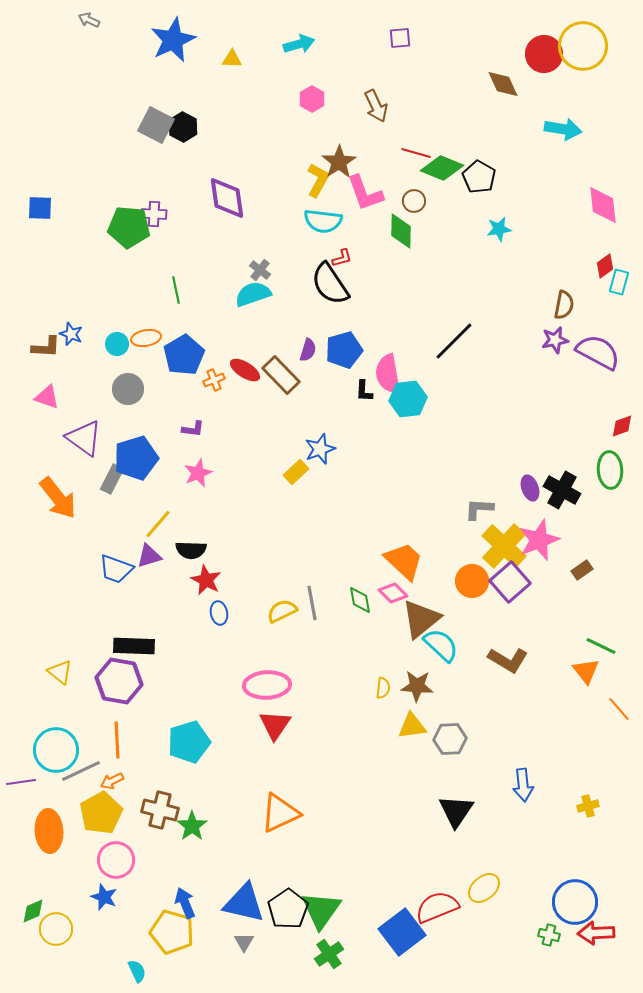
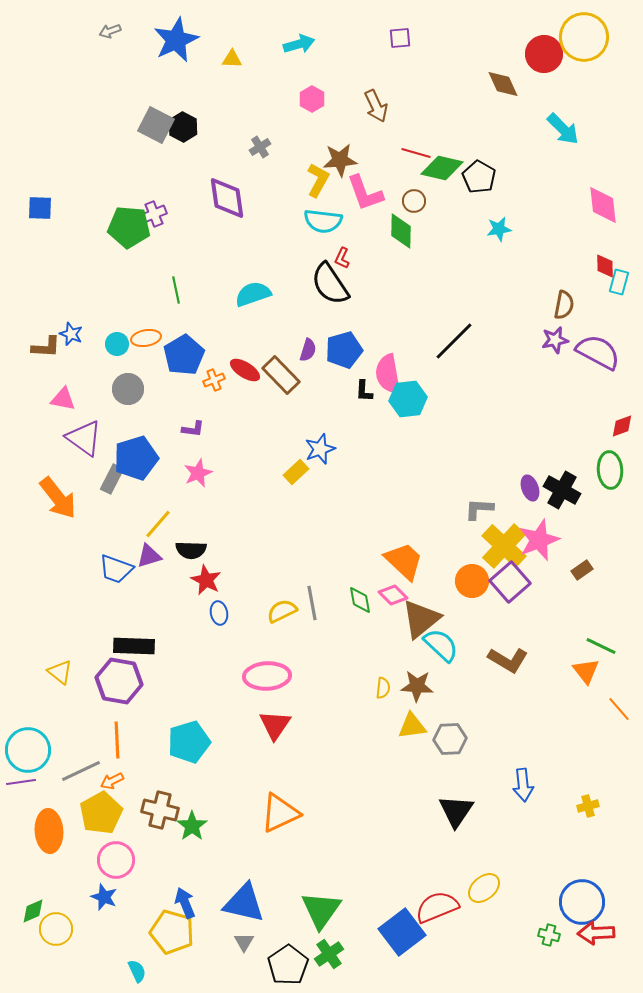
gray arrow at (89, 20): moved 21 px right, 11 px down; rotated 45 degrees counterclockwise
blue star at (173, 40): moved 3 px right
yellow circle at (583, 46): moved 1 px right, 9 px up
cyan arrow at (563, 129): rotated 36 degrees clockwise
brown star at (339, 162): moved 1 px right, 2 px up; rotated 28 degrees clockwise
green diamond at (442, 168): rotated 9 degrees counterclockwise
purple cross at (154, 214): rotated 25 degrees counterclockwise
red L-shape at (342, 258): rotated 130 degrees clockwise
red diamond at (605, 266): rotated 55 degrees counterclockwise
gray cross at (260, 270): moved 123 px up; rotated 20 degrees clockwise
pink triangle at (47, 397): moved 16 px right, 2 px down; rotated 8 degrees counterclockwise
pink diamond at (393, 593): moved 2 px down
pink ellipse at (267, 685): moved 9 px up
cyan circle at (56, 750): moved 28 px left
blue circle at (575, 902): moved 7 px right
black pentagon at (288, 909): moved 56 px down
